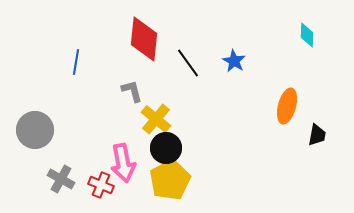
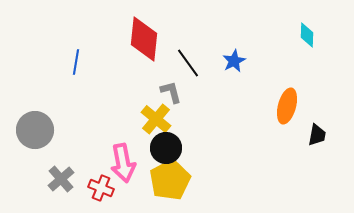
blue star: rotated 15 degrees clockwise
gray L-shape: moved 39 px right, 1 px down
gray cross: rotated 20 degrees clockwise
red cross: moved 3 px down
